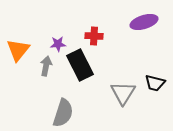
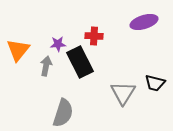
black rectangle: moved 3 px up
